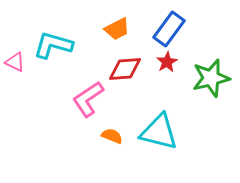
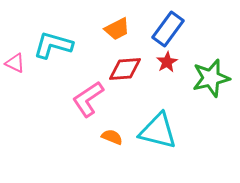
blue rectangle: moved 1 px left
pink triangle: moved 1 px down
cyan triangle: moved 1 px left, 1 px up
orange semicircle: moved 1 px down
